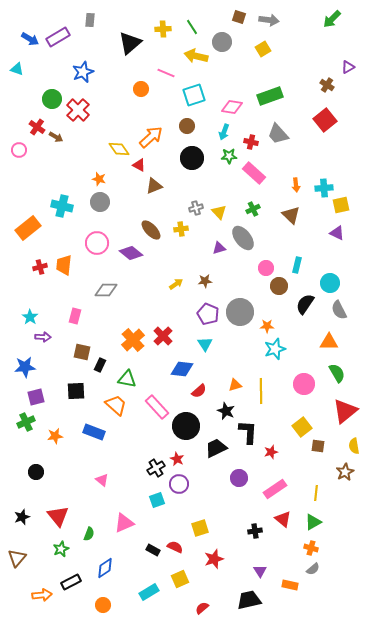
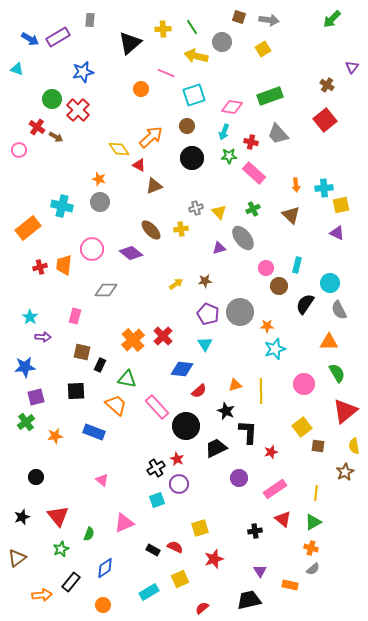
purple triangle at (348, 67): moved 4 px right; rotated 24 degrees counterclockwise
blue star at (83, 72): rotated 10 degrees clockwise
pink circle at (97, 243): moved 5 px left, 6 px down
green cross at (26, 422): rotated 12 degrees counterclockwise
black circle at (36, 472): moved 5 px down
brown triangle at (17, 558): rotated 12 degrees clockwise
black rectangle at (71, 582): rotated 24 degrees counterclockwise
